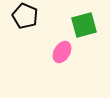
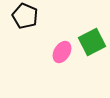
green square: moved 8 px right, 17 px down; rotated 12 degrees counterclockwise
